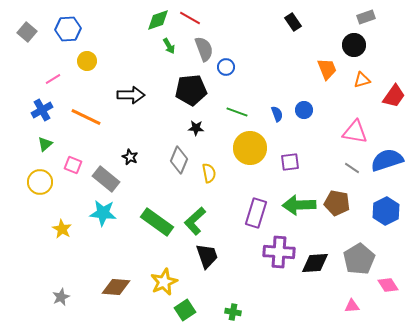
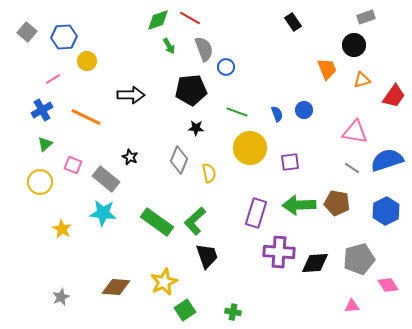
blue hexagon at (68, 29): moved 4 px left, 8 px down
gray pentagon at (359, 259): rotated 16 degrees clockwise
